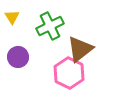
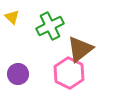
yellow triangle: rotated 14 degrees counterclockwise
purple circle: moved 17 px down
